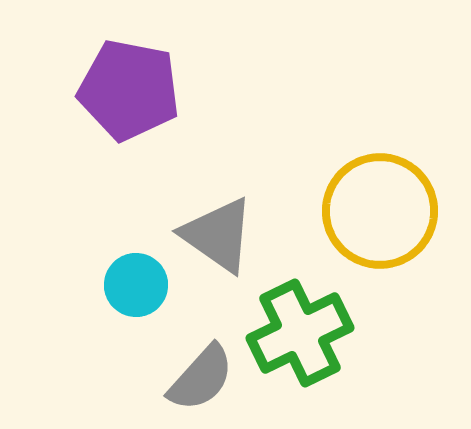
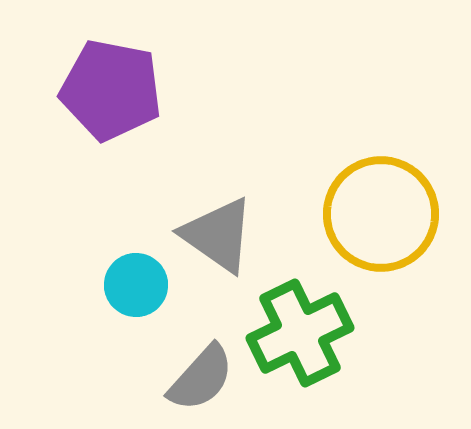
purple pentagon: moved 18 px left
yellow circle: moved 1 px right, 3 px down
